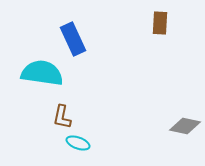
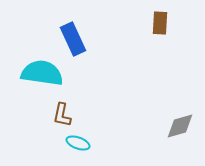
brown L-shape: moved 2 px up
gray diamond: moved 5 px left; rotated 28 degrees counterclockwise
